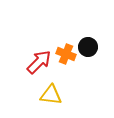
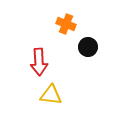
orange cross: moved 30 px up
red arrow: rotated 132 degrees clockwise
